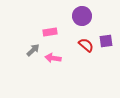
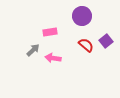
purple square: rotated 32 degrees counterclockwise
